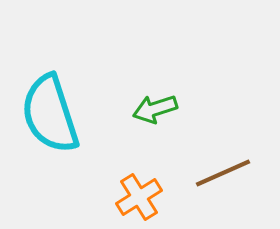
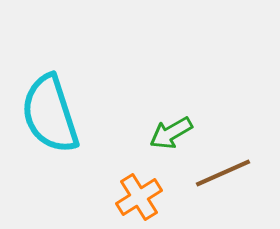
green arrow: moved 16 px right, 24 px down; rotated 12 degrees counterclockwise
